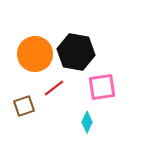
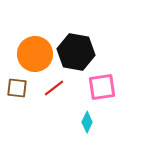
brown square: moved 7 px left, 18 px up; rotated 25 degrees clockwise
